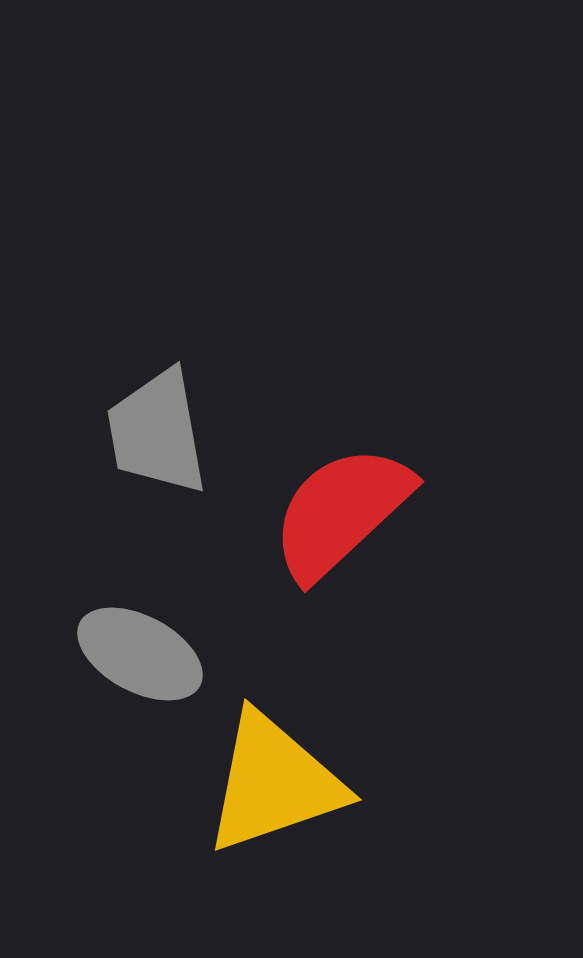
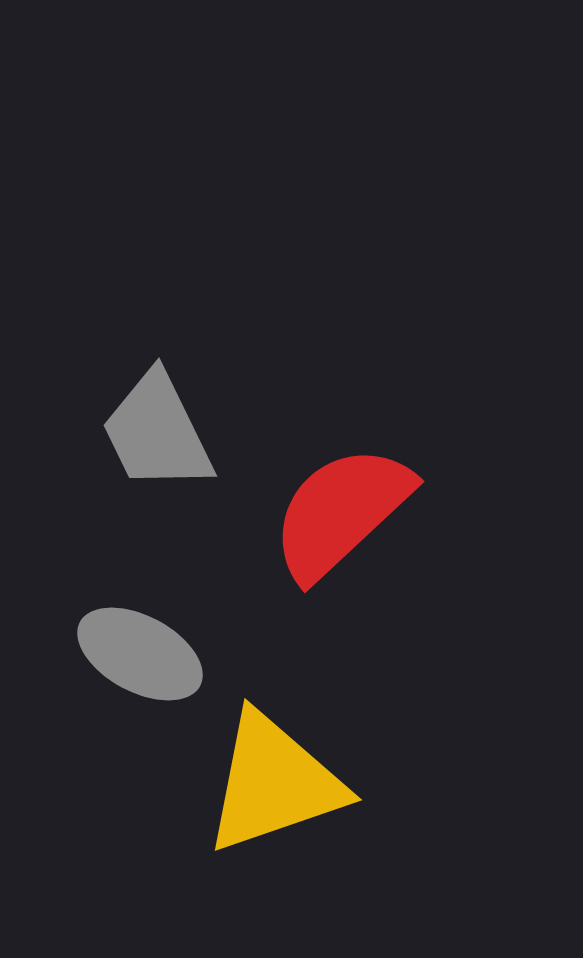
gray trapezoid: rotated 16 degrees counterclockwise
